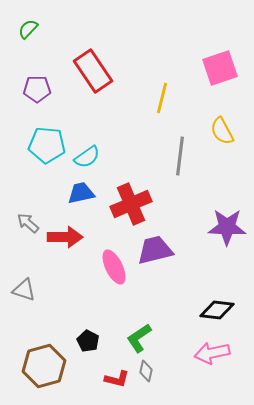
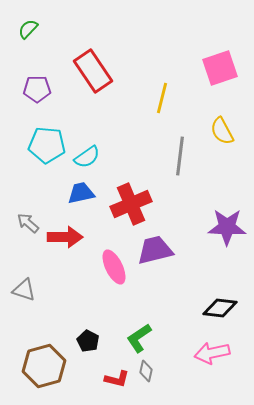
black diamond: moved 3 px right, 2 px up
